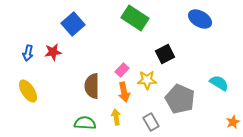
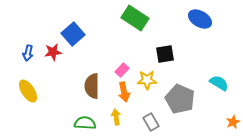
blue square: moved 10 px down
black square: rotated 18 degrees clockwise
